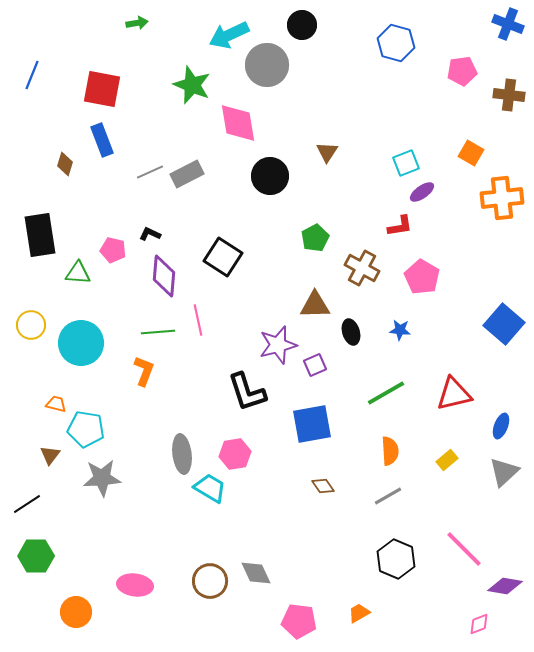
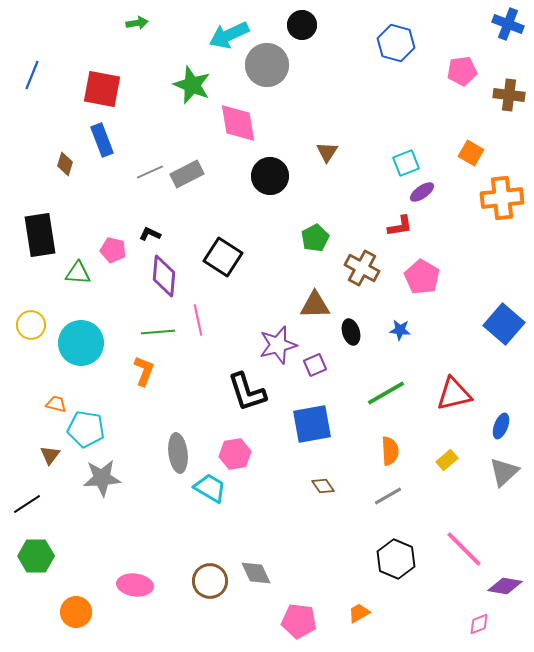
gray ellipse at (182, 454): moved 4 px left, 1 px up
